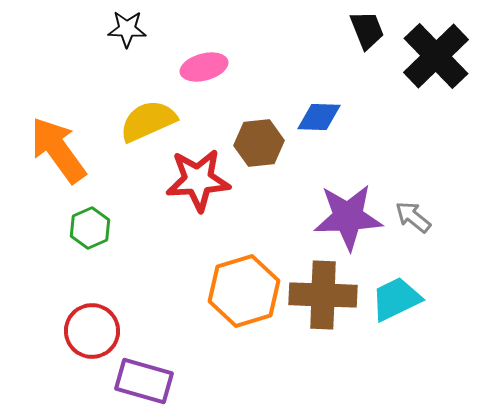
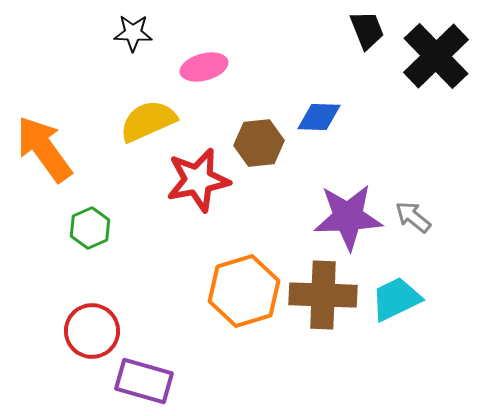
black star: moved 6 px right, 4 px down
orange arrow: moved 14 px left, 1 px up
red star: rotated 8 degrees counterclockwise
